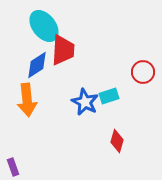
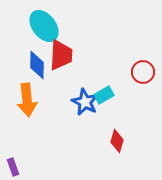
red trapezoid: moved 2 px left, 5 px down
blue diamond: rotated 56 degrees counterclockwise
cyan rectangle: moved 5 px left, 1 px up; rotated 12 degrees counterclockwise
